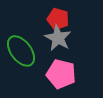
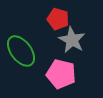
gray star: moved 14 px right, 2 px down
